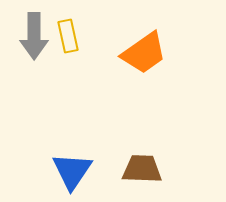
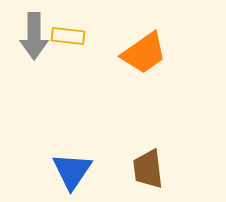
yellow rectangle: rotated 72 degrees counterclockwise
brown trapezoid: moved 6 px right; rotated 99 degrees counterclockwise
